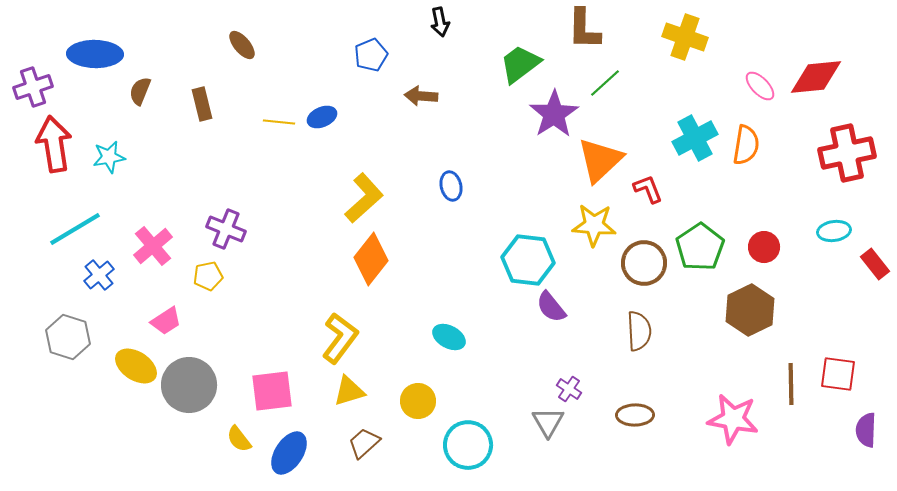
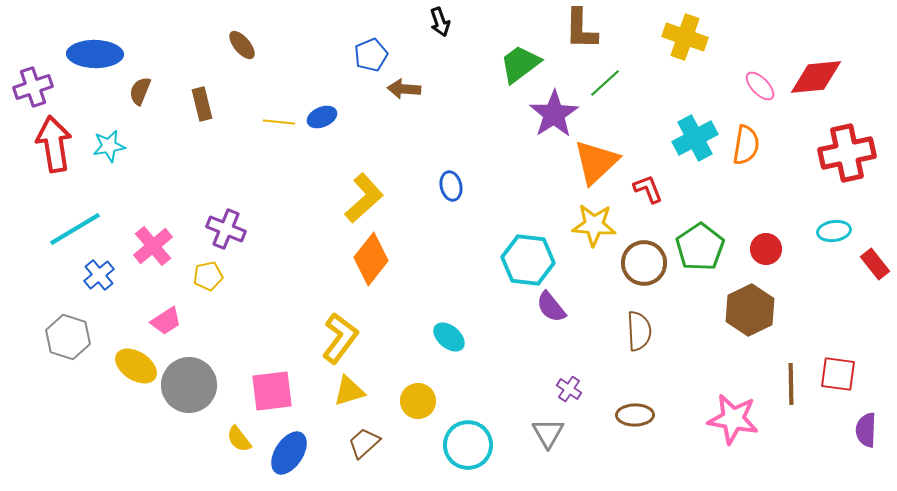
black arrow at (440, 22): rotated 8 degrees counterclockwise
brown L-shape at (584, 29): moved 3 px left
brown arrow at (421, 96): moved 17 px left, 7 px up
cyan star at (109, 157): moved 11 px up
orange triangle at (600, 160): moved 4 px left, 2 px down
red circle at (764, 247): moved 2 px right, 2 px down
cyan ellipse at (449, 337): rotated 12 degrees clockwise
gray triangle at (548, 422): moved 11 px down
